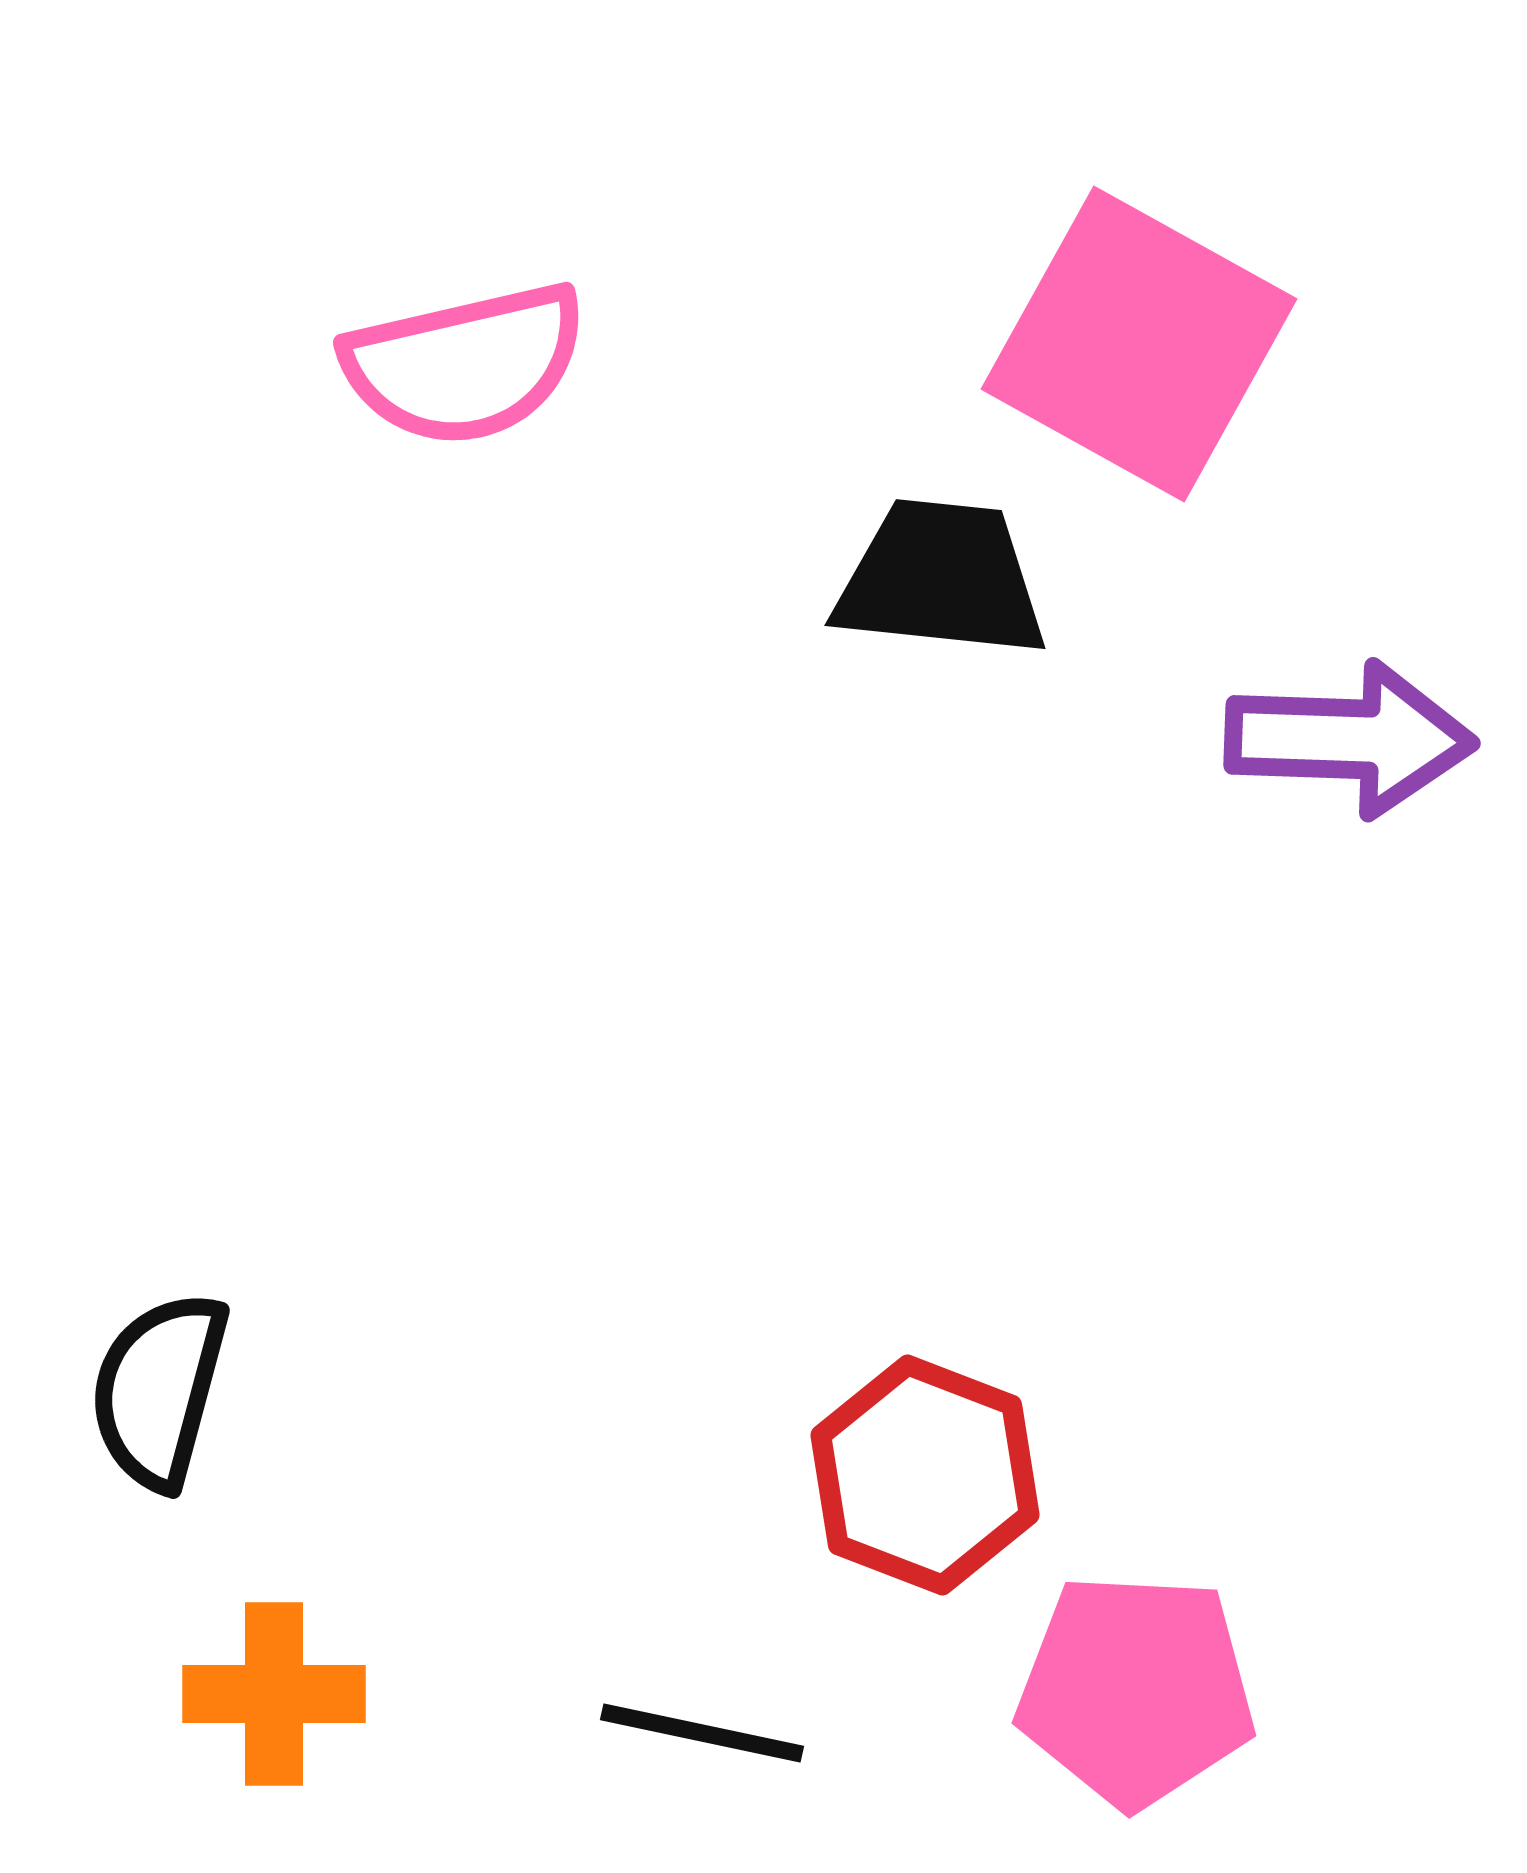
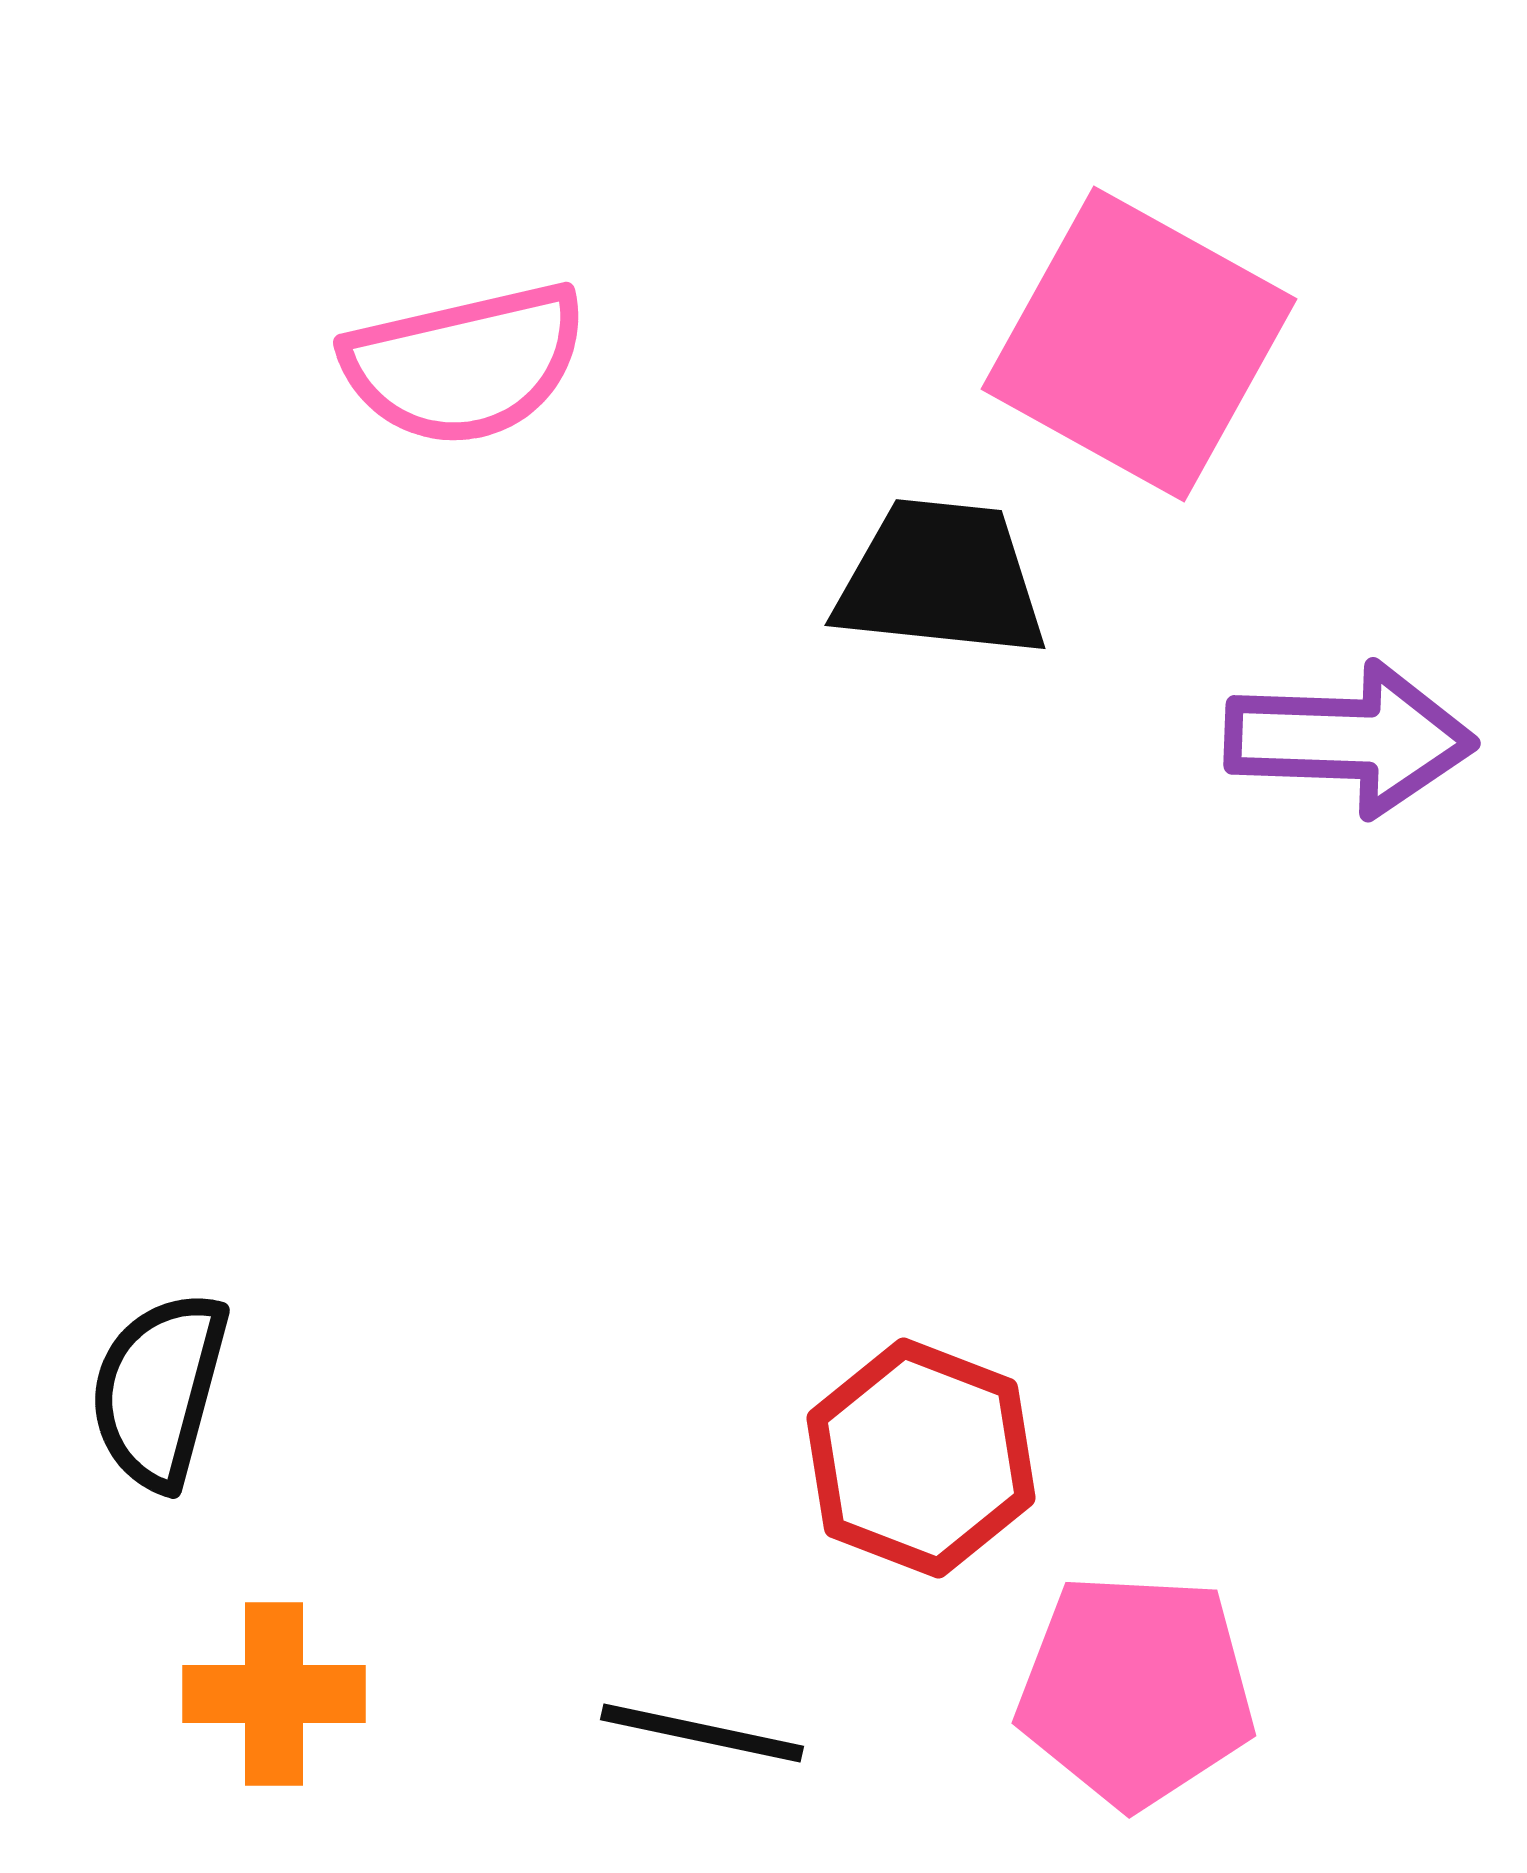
red hexagon: moved 4 px left, 17 px up
